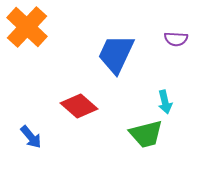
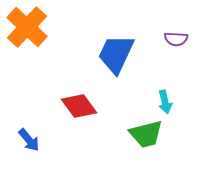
red diamond: rotated 12 degrees clockwise
blue arrow: moved 2 px left, 3 px down
